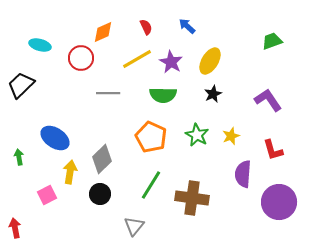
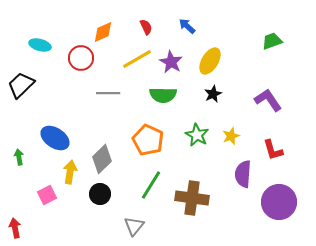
orange pentagon: moved 3 px left, 3 px down
